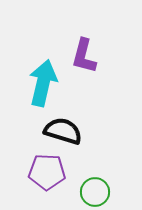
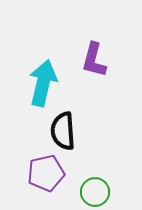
purple L-shape: moved 10 px right, 4 px down
black semicircle: rotated 111 degrees counterclockwise
purple pentagon: moved 1 px left, 1 px down; rotated 15 degrees counterclockwise
